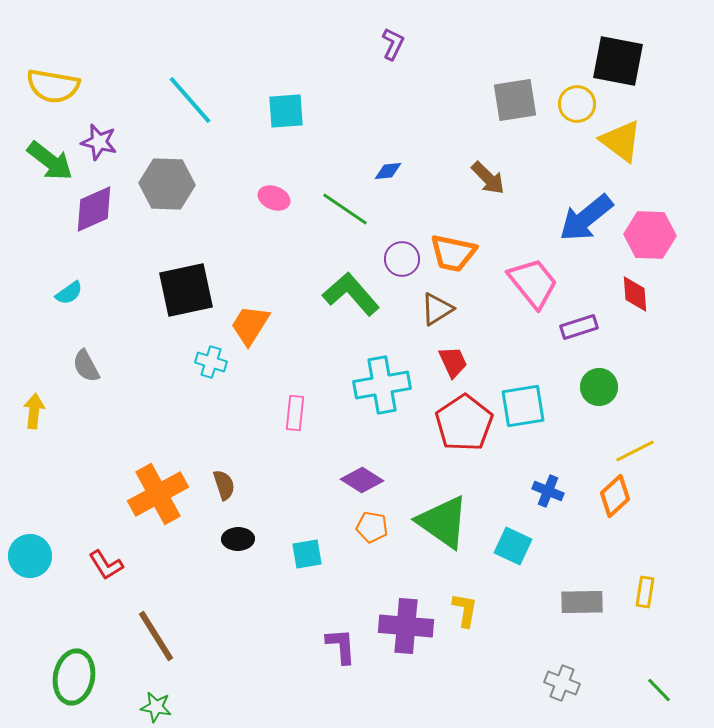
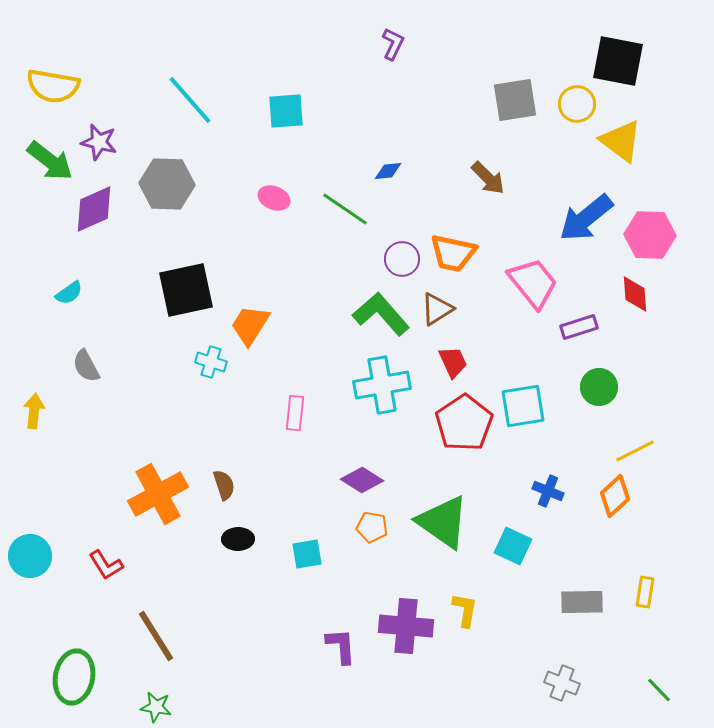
green L-shape at (351, 294): moved 30 px right, 20 px down
